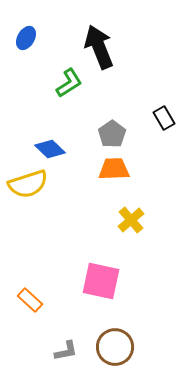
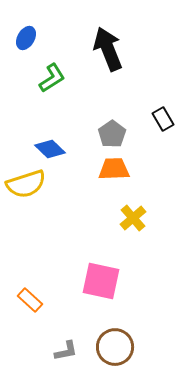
black arrow: moved 9 px right, 2 px down
green L-shape: moved 17 px left, 5 px up
black rectangle: moved 1 px left, 1 px down
yellow semicircle: moved 2 px left
yellow cross: moved 2 px right, 2 px up
